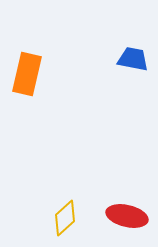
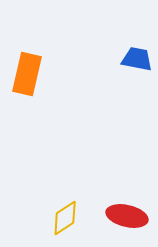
blue trapezoid: moved 4 px right
yellow diamond: rotated 9 degrees clockwise
